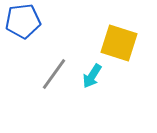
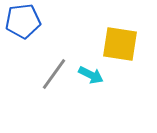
yellow square: moved 1 px right, 1 px down; rotated 9 degrees counterclockwise
cyan arrow: moved 1 px left, 1 px up; rotated 95 degrees counterclockwise
